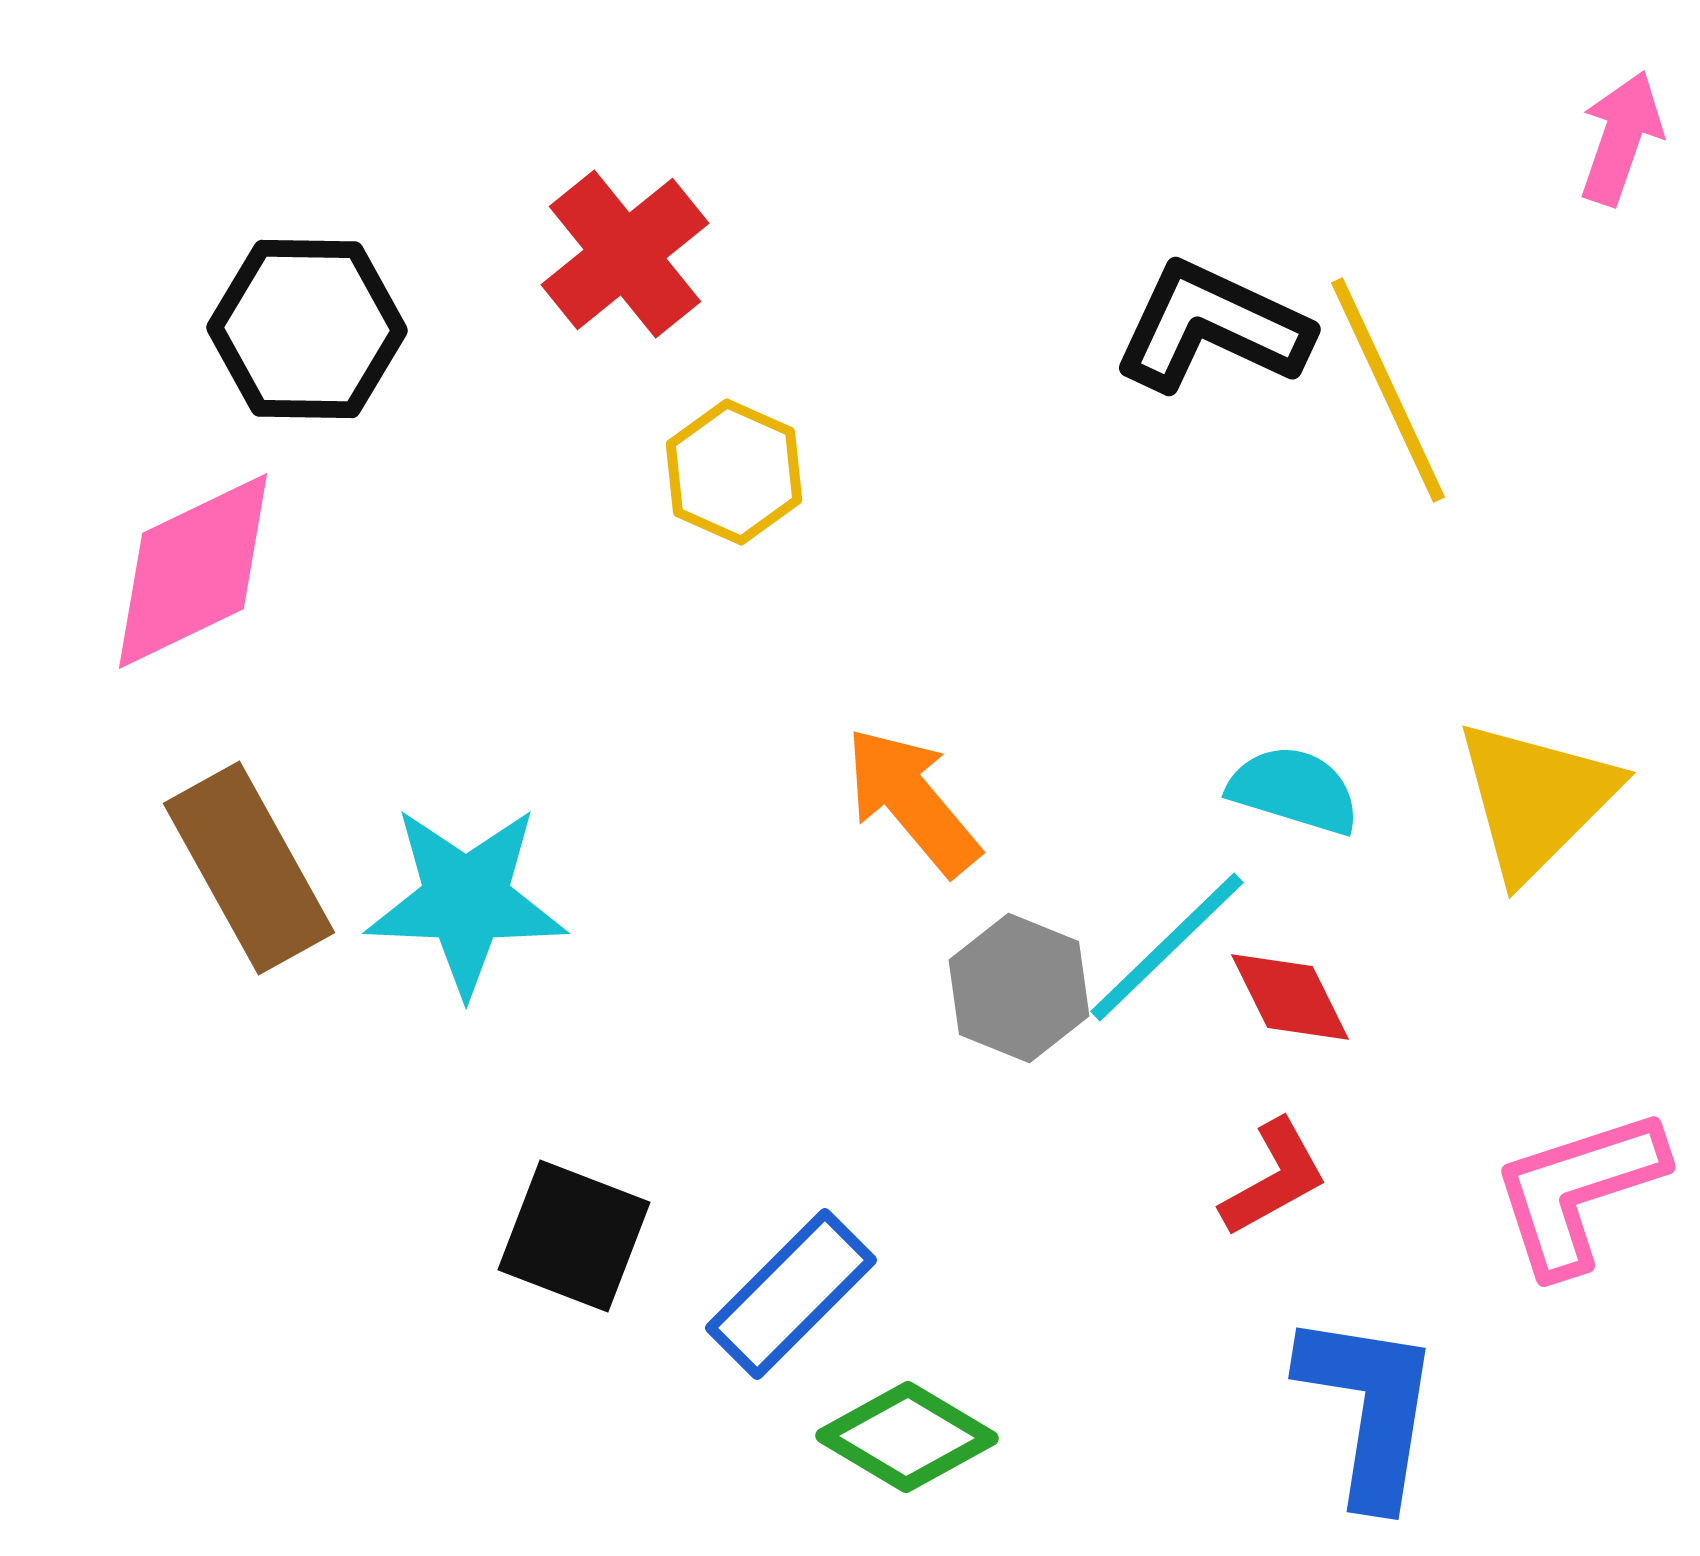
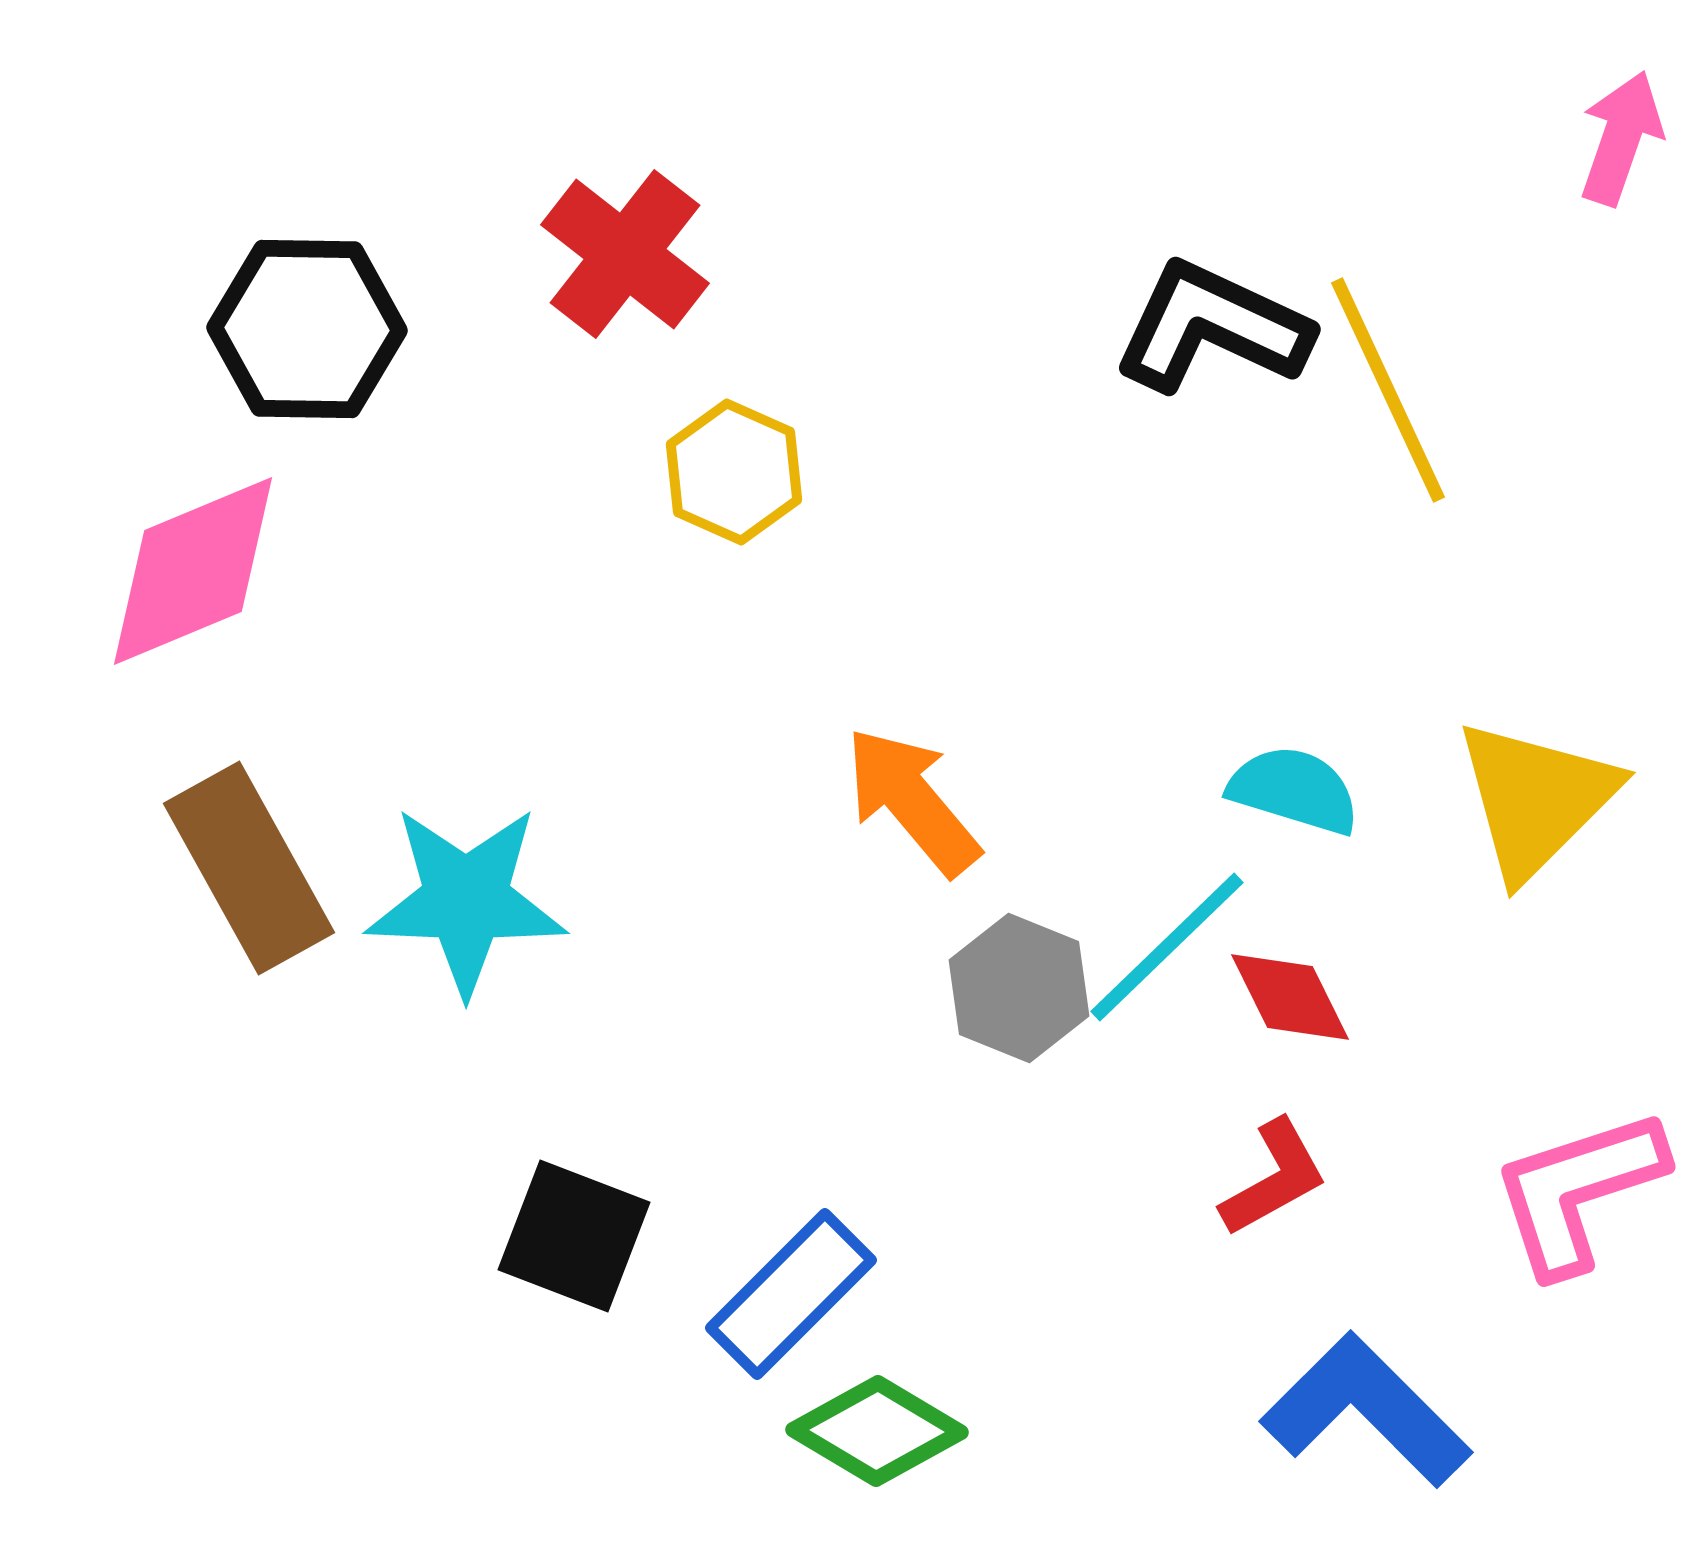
red cross: rotated 13 degrees counterclockwise
pink diamond: rotated 3 degrees clockwise
blue L-shape: moved 3 px left, 2 px down; rotated 54 degrees counterclockwise
green diamond: moved 30 px left, 6 px up
